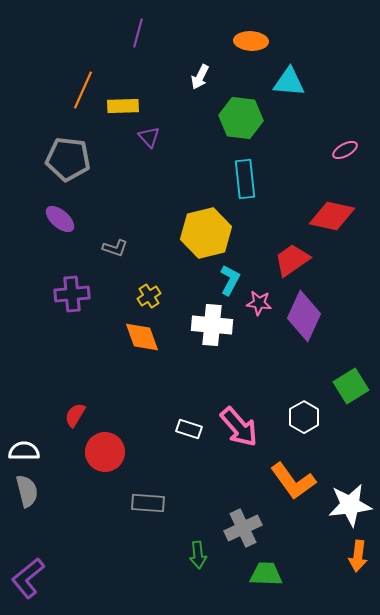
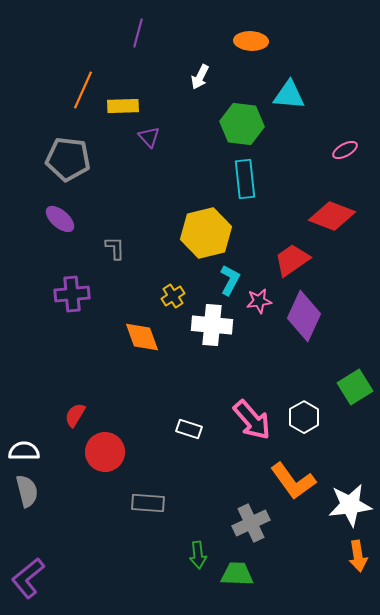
cyan triangle: moved 13 px down
green hexagon: moved 1 px right, 6 px down
red diamond: rotated 9 degrees clockwise
gray L-shape: rotated 110 degrees counterclockwise
yellow cross: moved 24 px right
pink star: moved 2 px up; rotated 15 degrees counterclockwise
green square: moved 4 px right, 1 px down
pink arrow: moved 13 px right, 7 px up
gray cross: moved 8 px right, 5 px up
orange arrow: rotated 16 degrees counterclockwise
green trapezoid: moved 29 px left
